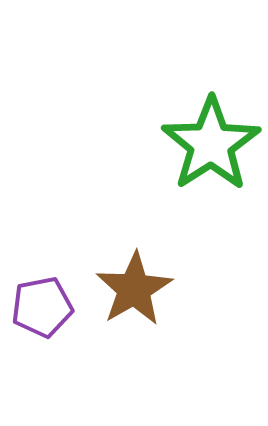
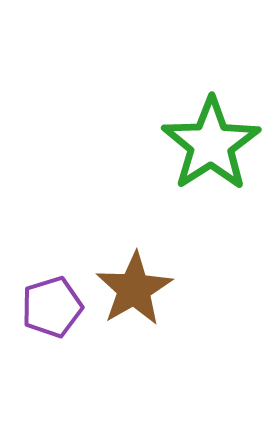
purple pentagon: moved 10 px right; rotated 6 degrees counterclockwise
